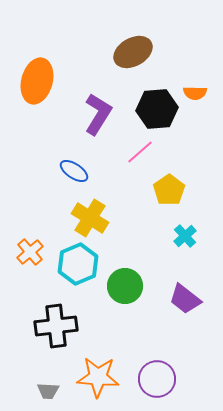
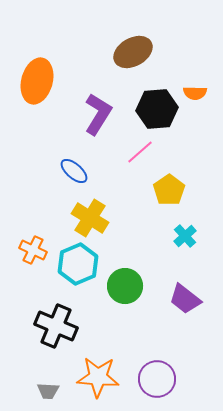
blue ellipse: rotated 8 degrees clockwise
orange cross: moved 3 px right, 2 px up; rotated 24 degrees counterclockwise
black cross: rotated 30 degrees clockwise
